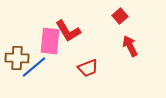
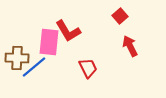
pink rectangle: moved 1 px left, 1 px down
red trapezoid: rotated 95 degrees counterclockwise
